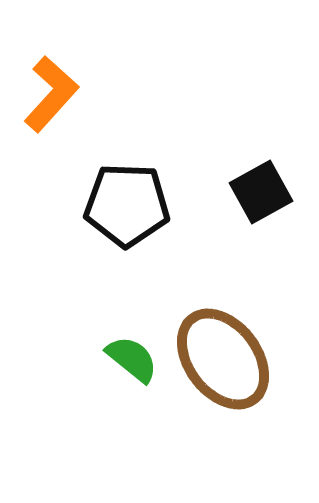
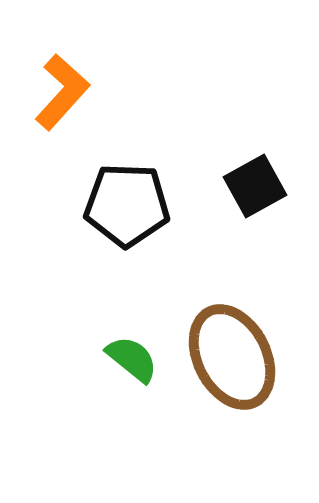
orange L-shape: moved 11 px right, 2 px up
black square: moved 6 px left, 6 px up
brown ellipse: moved 9 px right, 2 px up; rotated 10 degrees clockwise
